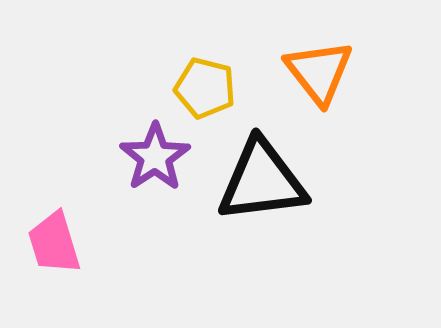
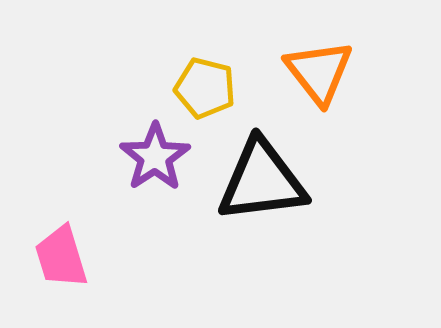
pink trapezoid: moved 7 px right, 14 px down
